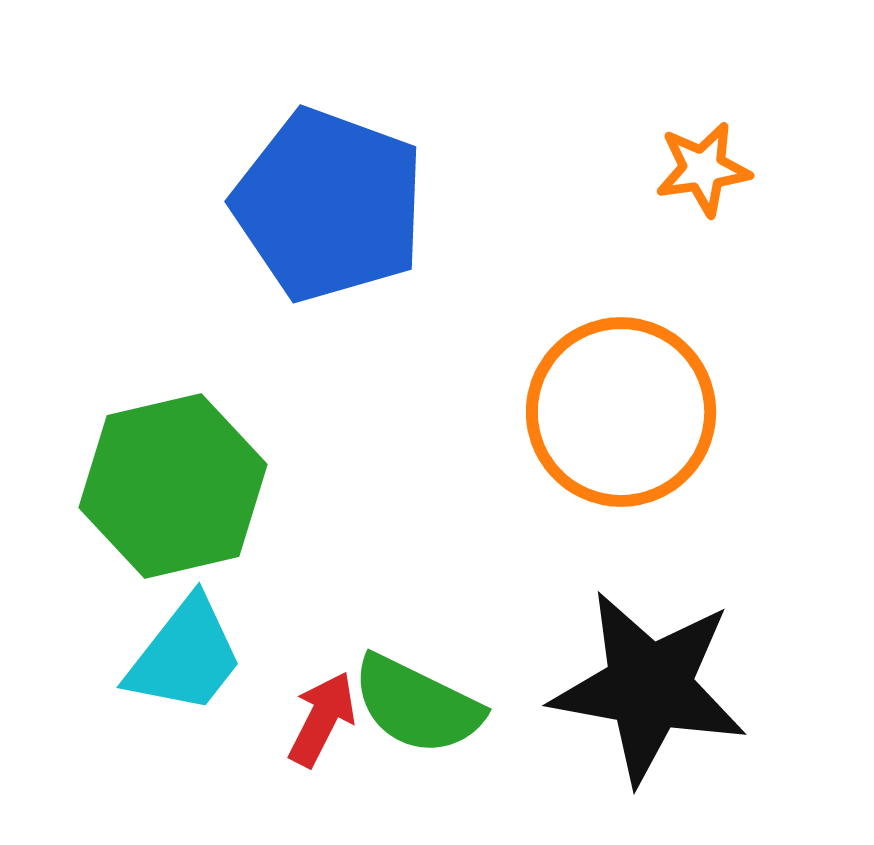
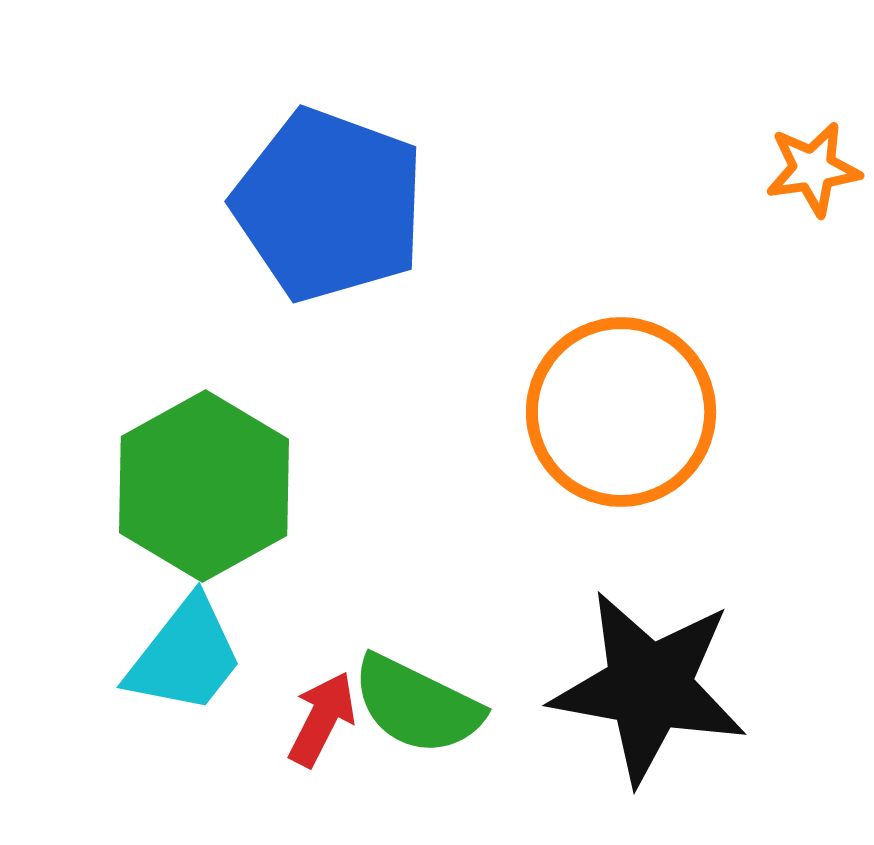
orange star: moved 110 px right
green hexagon: moved 31 px right; rotated 16 degrees counterclockwise
